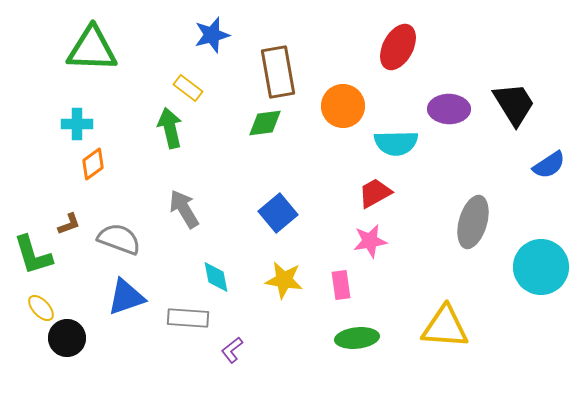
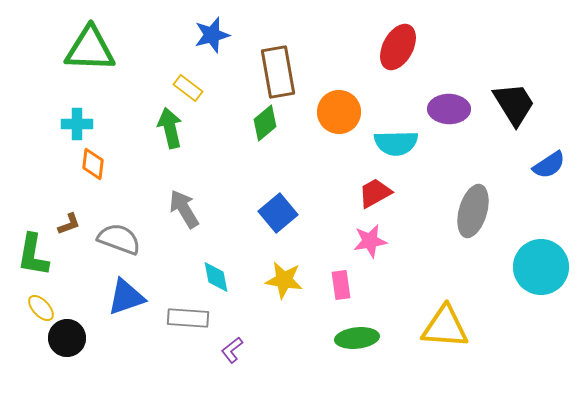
green triangle: moved 2 px left
orange circle: moved 4 px left, 6 px down
green diamond: rotated 33 degrees counterclockwise
orange diamond: rotated 48 degrees counterclockwise
gray ellipse: moved 11 px up
green L-shape: rotated 27 degrees clockwise
